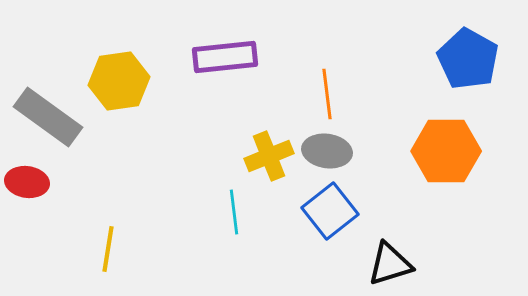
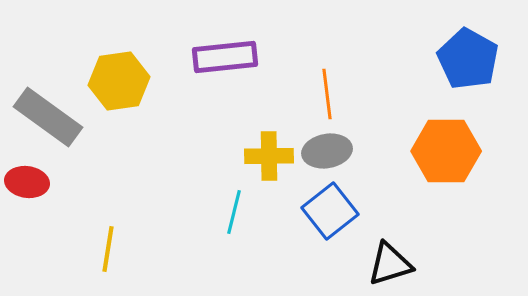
gray ellipse: rotated 18 degrees counterclockwise
yellow cross: rotated 21 degrees clockwise
cyan line: rotated 21 degrees clockwise
